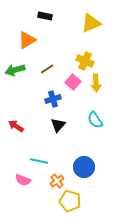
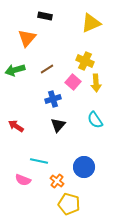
orange triangle: moved 2 px up; rotated 18 degrees counterclockwise
orange cross: rotated 16 degrees counterclockwise
yellow pentagon: moved 1 px left, 3 px down
